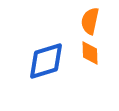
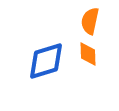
orange diamond: moved 2 px left, 1 px down
